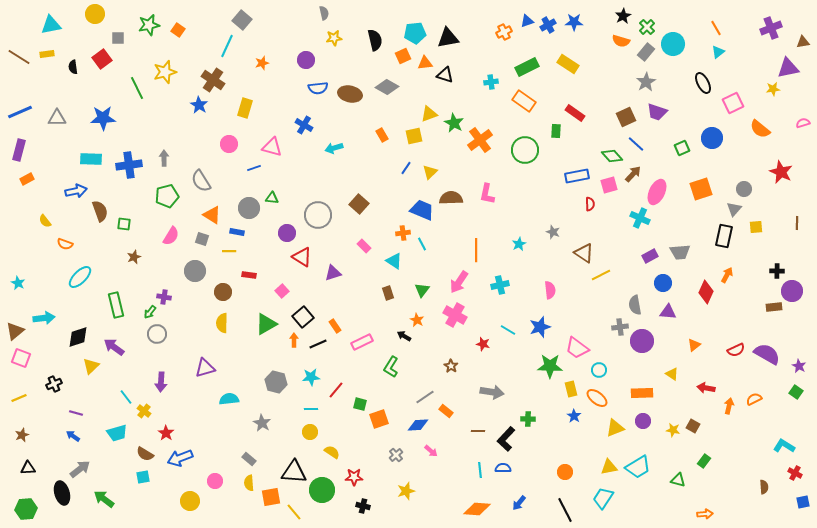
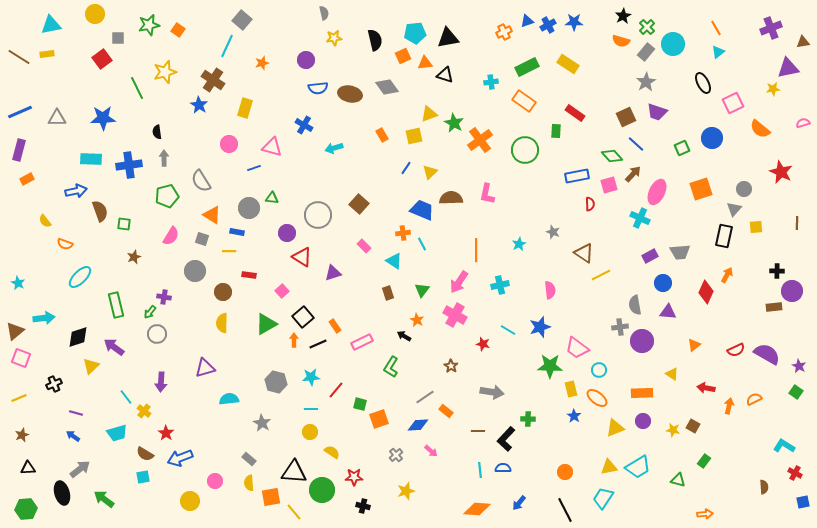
black semicircle at (73, 67): moved 84 px right, 65 px down
gray diamond at (387, 87): rotated 25 degrees clockwise
